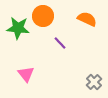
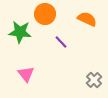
orange circle: moved 2 px right, 2 px up
green star: moved 2 px right, 4 px down
purple line: moved 1 px right, 1 px up
gray cross: moved 2 px up
